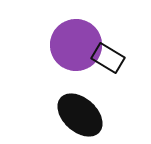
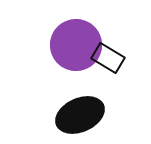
black ellipse: rotated 66 degrees counterclockwise
